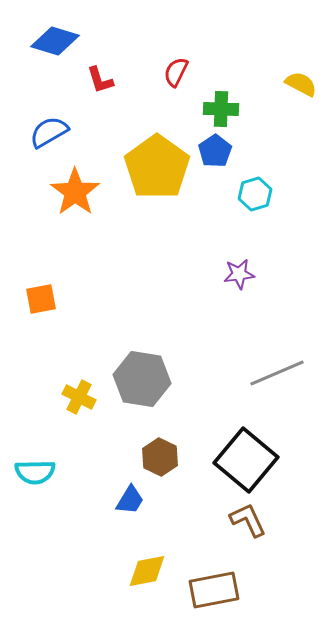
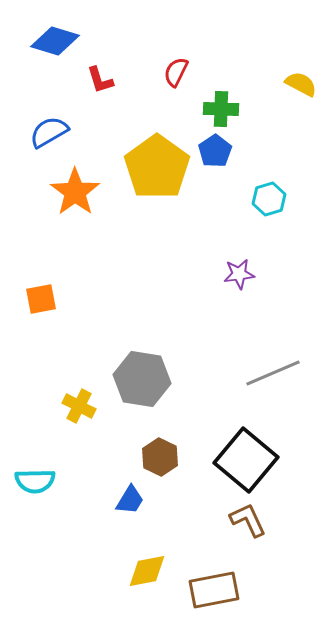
cyan hexagon: moved 14 px right, 5 px down
gray line: moved 4 px left
yellow cross: moved 9 px down
cyan semicircle: moved 9 px down
